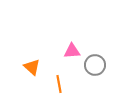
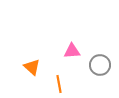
gray circle: moved 5 px right
